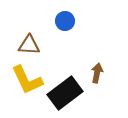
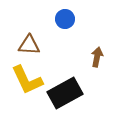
blue circle: moved 2 px up
brown arrow: moved 16 px up
black rectangle: rotated 8 degrees clockwise
